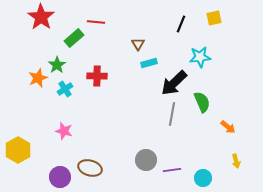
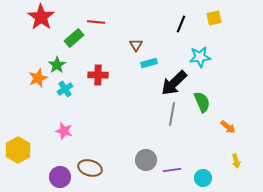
brown triangle: moved 2 px left, 1 px down
red cross: moved 1 px right, 1 px up
